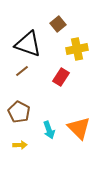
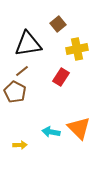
black triangle: rotated 28 degrees counterclockwise
brown pentagon: moved 4 px left, 20 px up
cyan arrow: moved 2 px right, 2 px down; rotated 120 degrees clockwise
